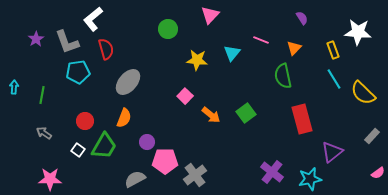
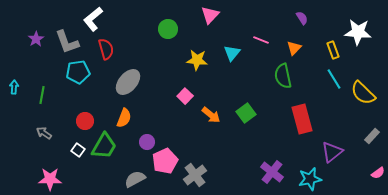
pink pentagon: rotated 25 degrees counterclockwise
